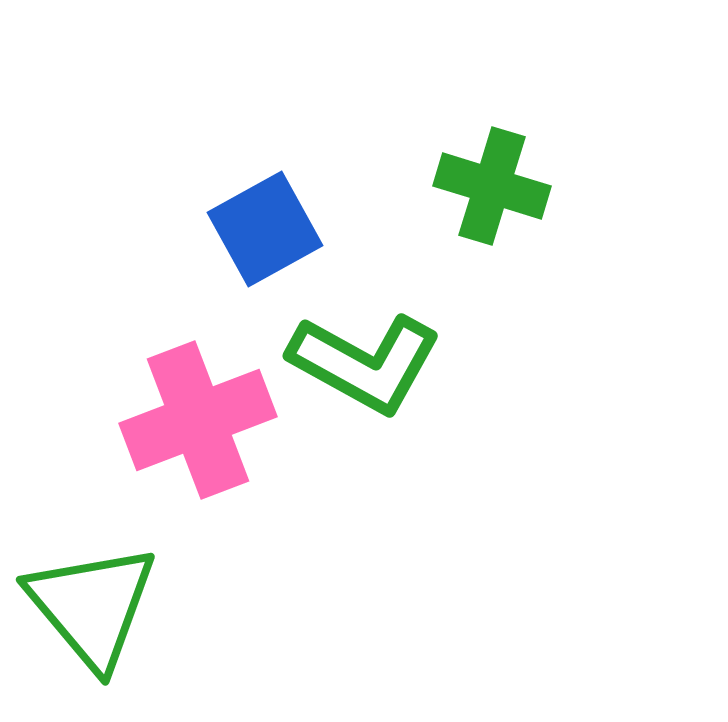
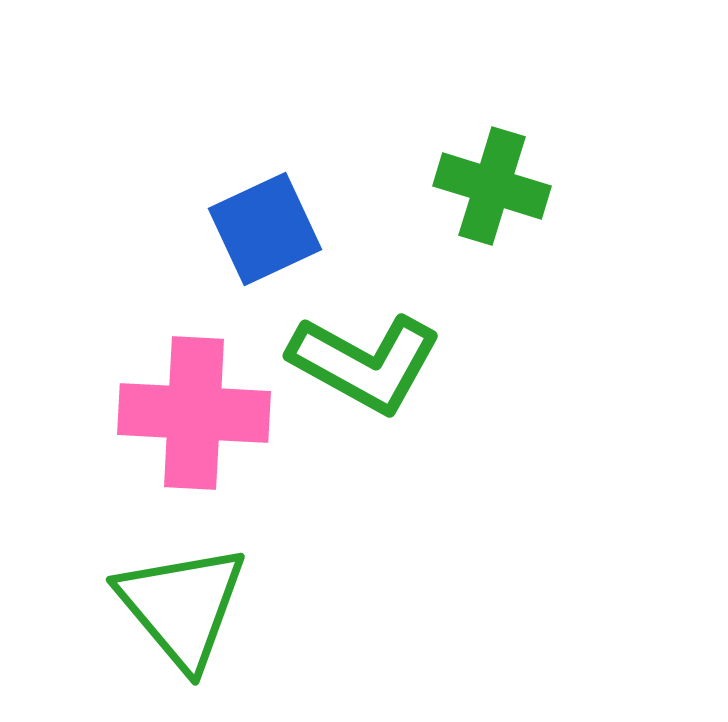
blue square: rotated 4 degrees clockwise
pink cross: moved 4 px left, 7 px up; rotated 24 degrees clockwise
green triangle: moved 90 px right
